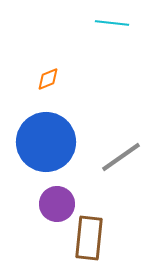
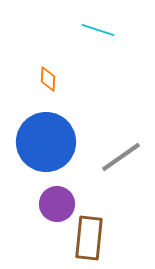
cyan line: moved 14 px left, 7 px down; rotated 12 degrees clockwise
orange diamond: rotated 65 degrees counterclockwise
